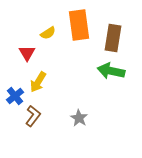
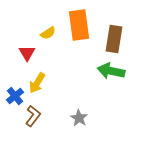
brown rectangle: moved 1 px right, 1 px down
yellow arrow: moved 1 px left, 1 px down
